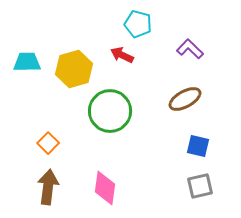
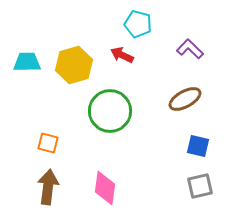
yellow hexagon: moved 4 px up
orange square: rotated 30 degrees counterclockwise
